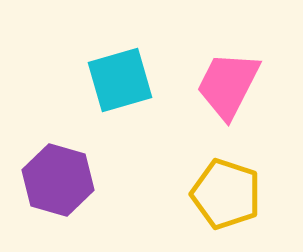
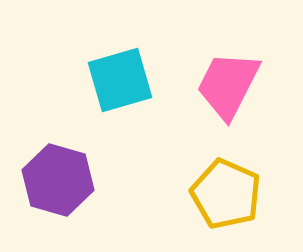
yellow pentagon: rotated 6 degrees clockwise
